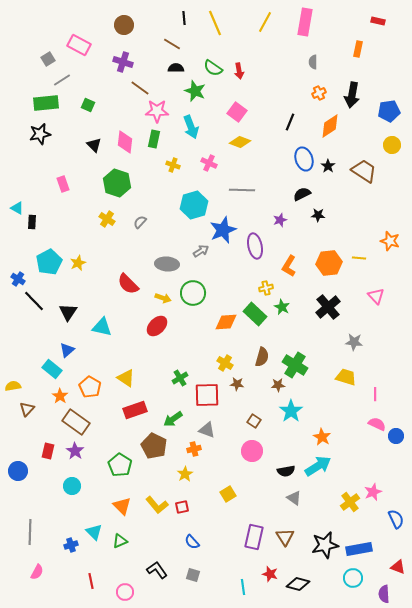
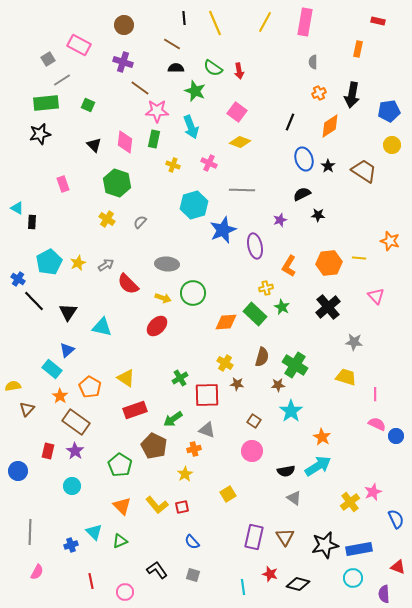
gray arrow at (201, 251): moved 95 px left, 14 px down
